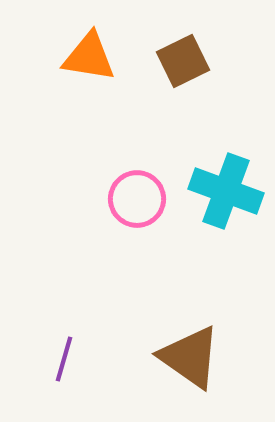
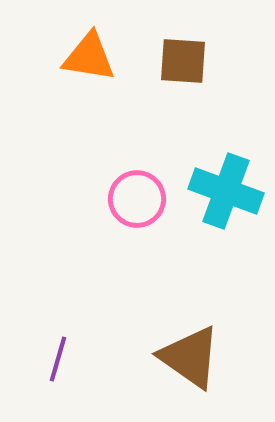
brown square: rotated 30 degrees clockwise
purple line: moved 6 px left
